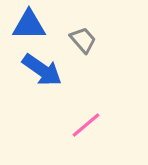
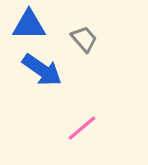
gray trapezoid: moved 1 px right, 1 px up
pink line: moved 4 px left, 3 px down
